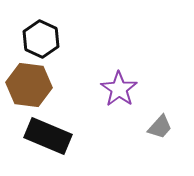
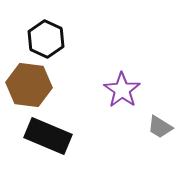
black hexagon: moved 5 px right
purple star: moved 3 px right, 1 px down
gray trapezoid: rotated 80 degrees clockwise
